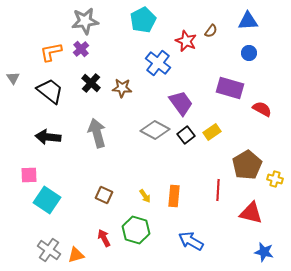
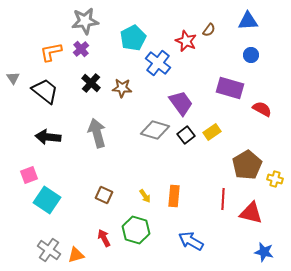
cyan pentagon: moved 10 px left, 18 px down
brown semicircle: moved 2 px left, 1 px up
blue circle: moved 2 px right, 2 px down
black trapezoid: moved 5 px left
gray diamond: rotated 12 degrees counterclockwise
pink square: rotated 18 degrees counterclockwise
red line: moved 5 px right, 9 px down
